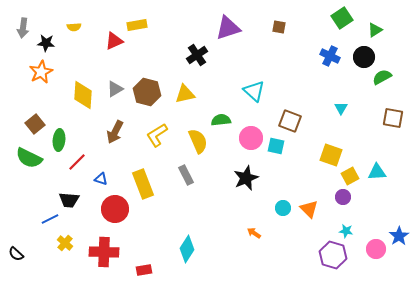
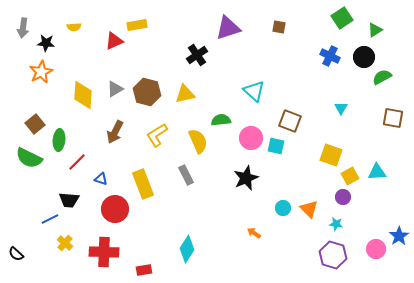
cyan star at (346, 231): moved 10 px left, 7 px up
